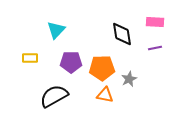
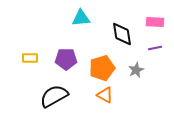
cyan triangle: moved 25 px right, 12 px up; rotated 42 degrees clockwise
purple pentagon: moved 5 px left, 3 px up
orange pentagon: rotated 15 degrees counterclockwise
gray star: moved 7 px right, 9 px up
orange triangle: rotated 18 degrees clockwise
